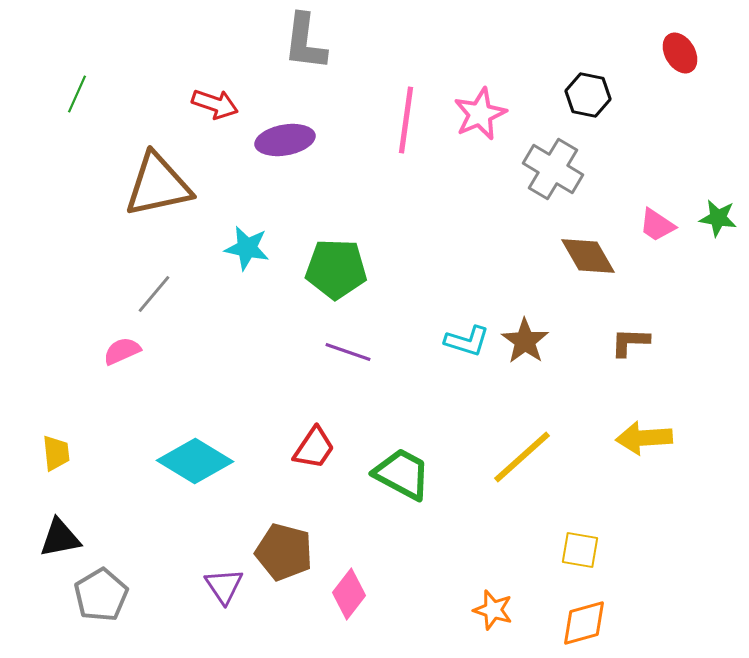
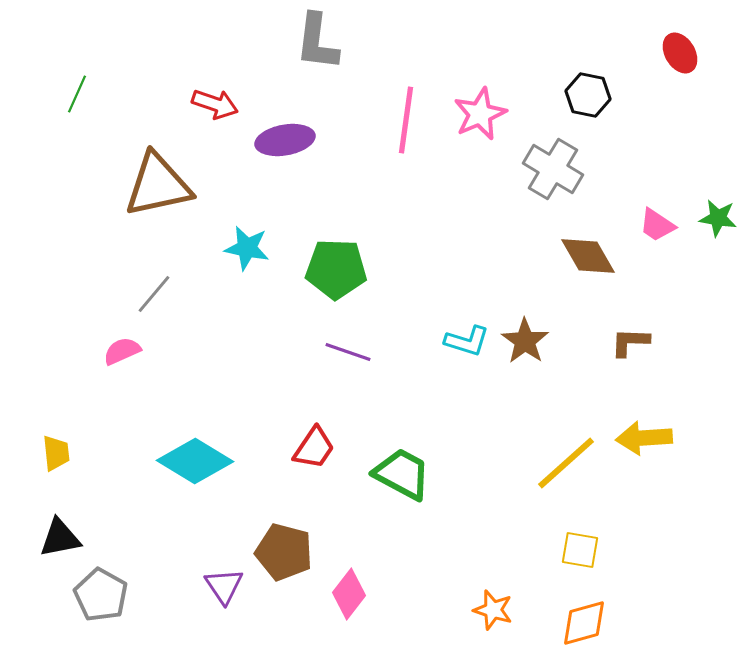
gray L-shape: moved 12 px right
yellow line: moved 44 px right, 6 px down
gray pentagon: rotated 12 degrees counterclockwise
